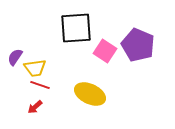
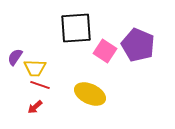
yellow trapezoid: rotated 10 degrees clockwise
